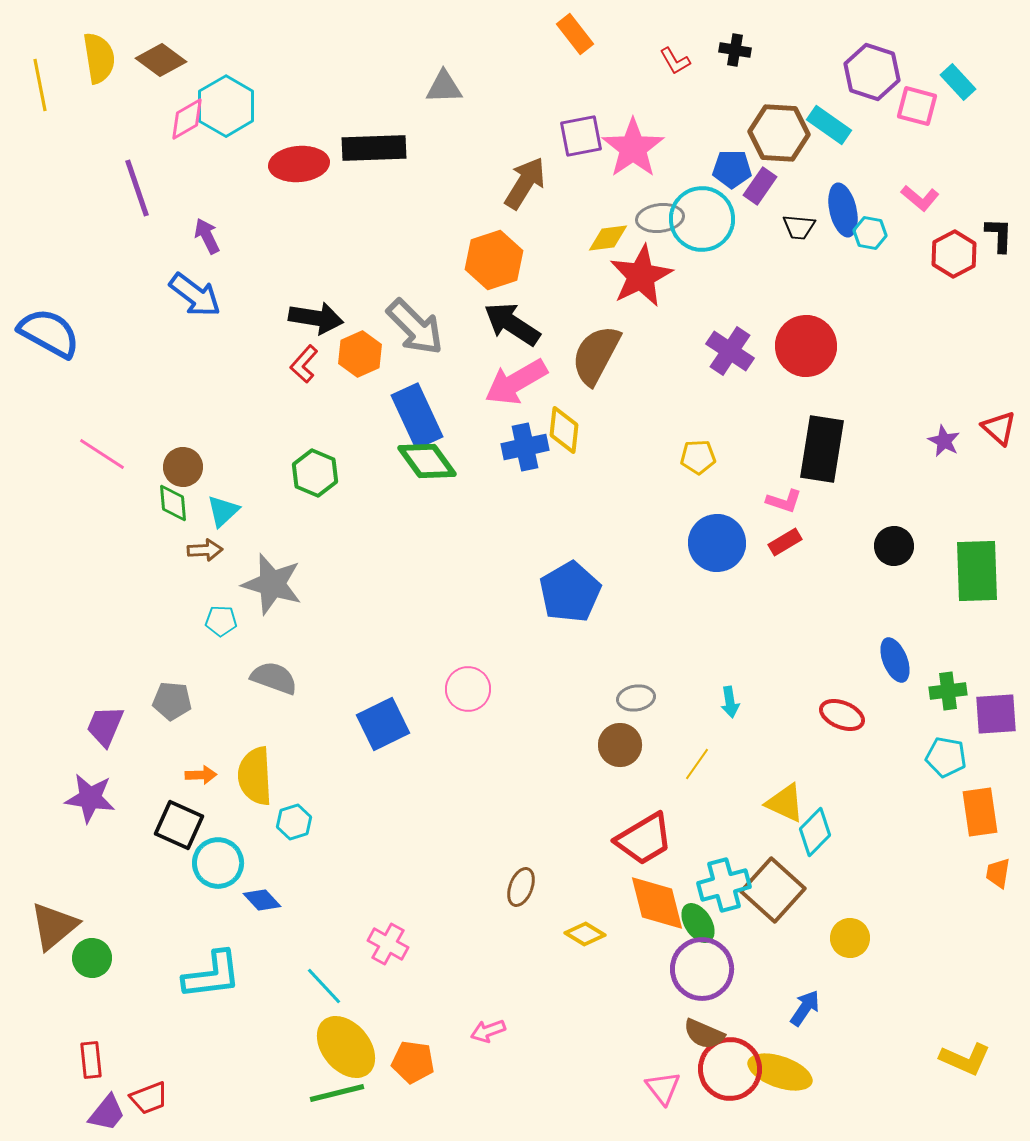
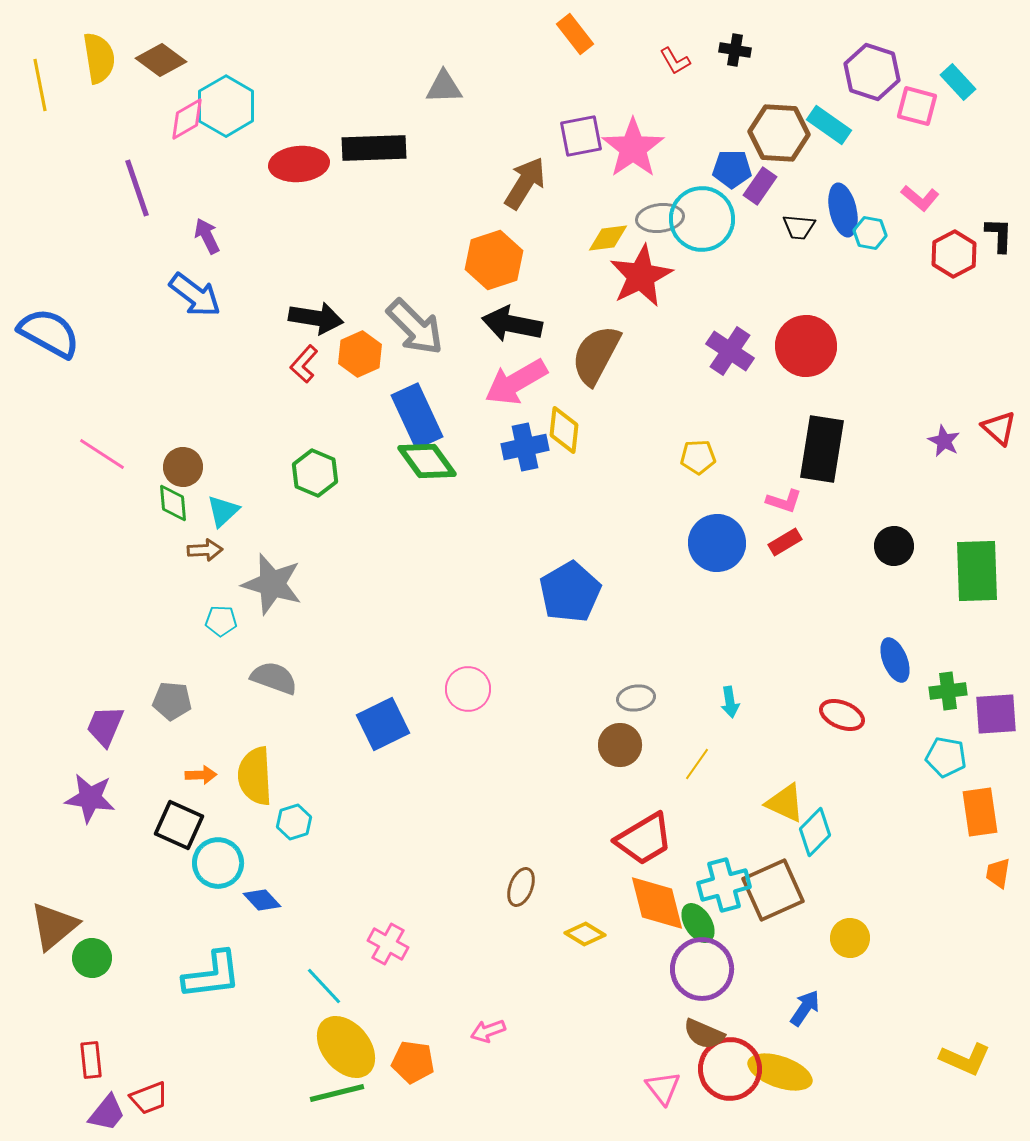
black arrow at (512, 324): rotated 22 degrees counterclockwise
brown square at (773, 890): rotated 24 degrees clockwise
